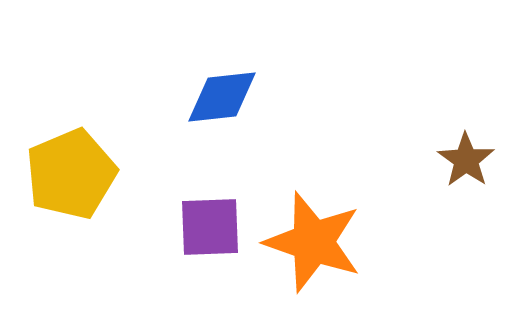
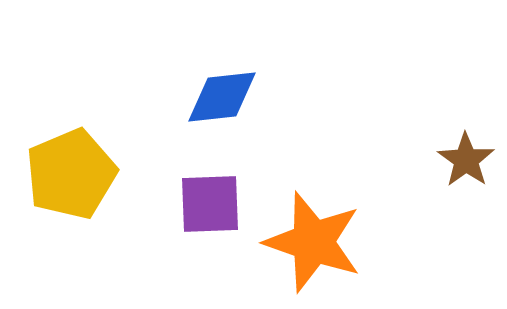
purple square: moved 23 px up
